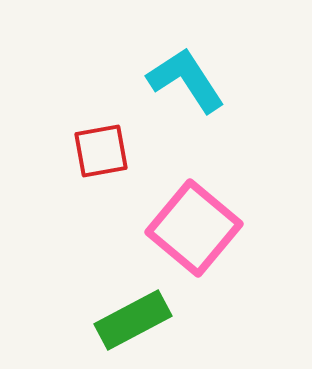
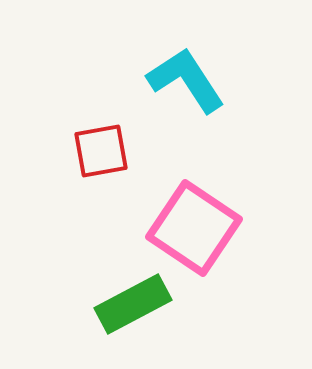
pink square: rotated 6 degrees counterclockwise
green rectangle: moved 16 px up
